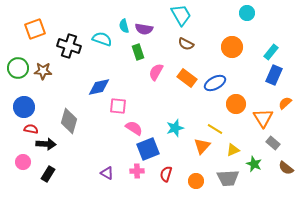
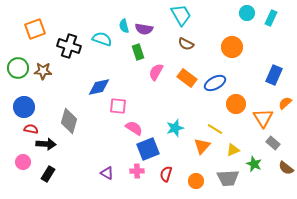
cyan rectangle at (271, 52): moved 34 px up; rotated 14 degrees counterclockwise
